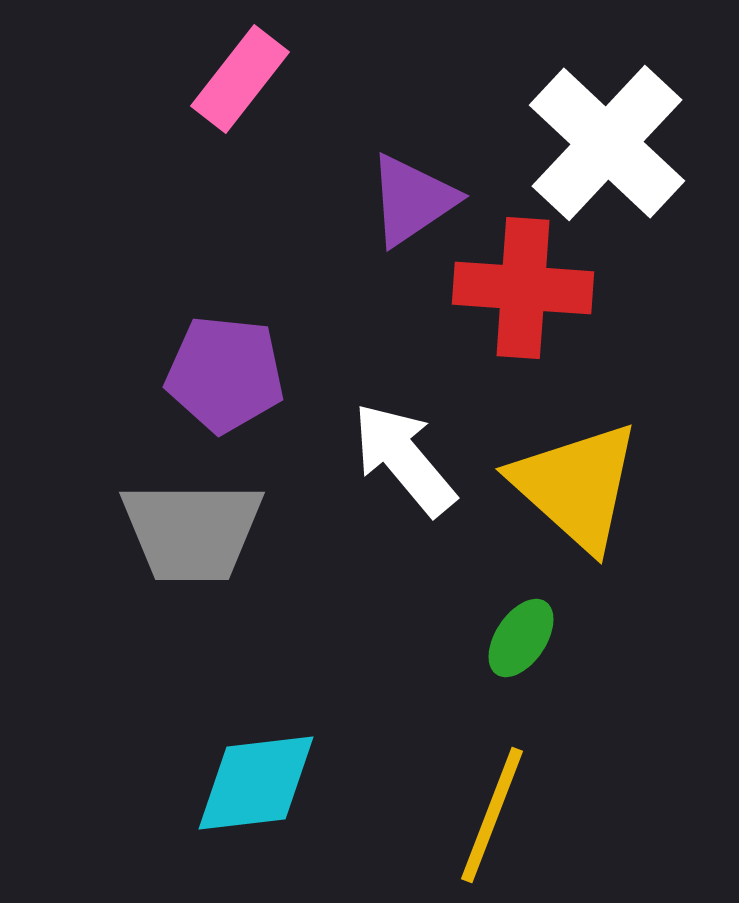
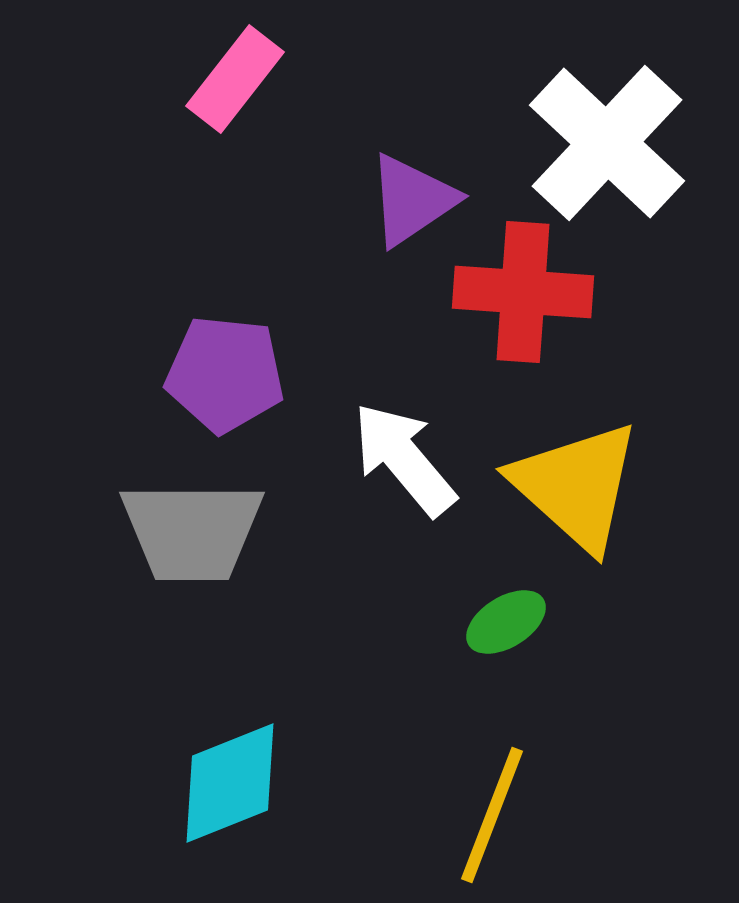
pink rectangle: moved 5 px left
red cross: moved 4 px down
green ellipse: moved 15 px left, 16 px up; rotated 24 degrees clockwise
cyan diamond: moved 26 px left; rotated 15 degrees counterclockwise
